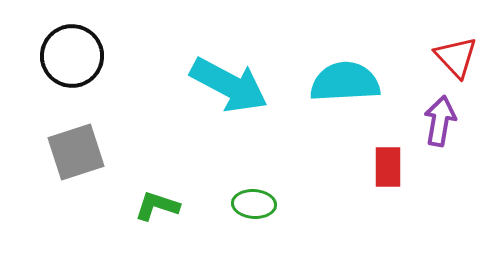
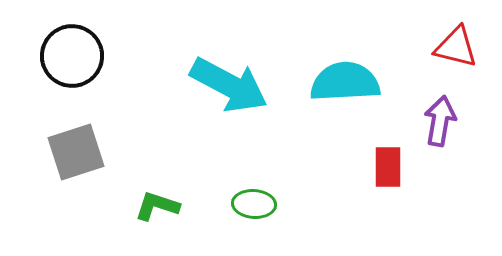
red triangle: moved 10 px up; rotated 33 degrees counterclockwise
